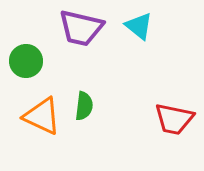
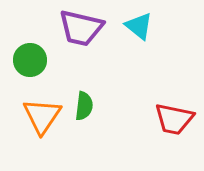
green circle: moved 4 px right, 1 px up
orange triangle: rotated 39 degrees clockwise
